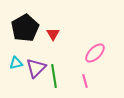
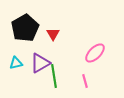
purple triangle: moved 4 px right, 5 px up; rotated 15 degrees clockwise
